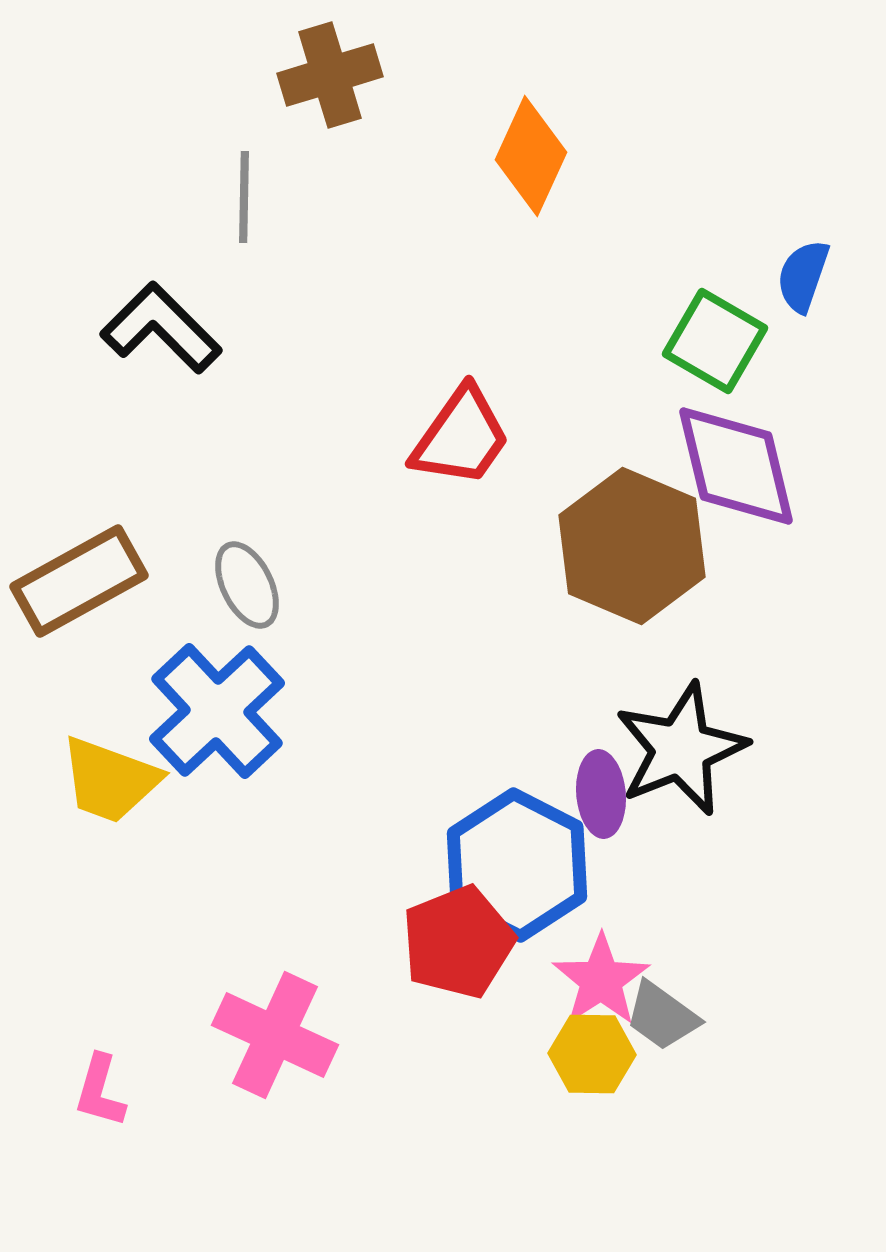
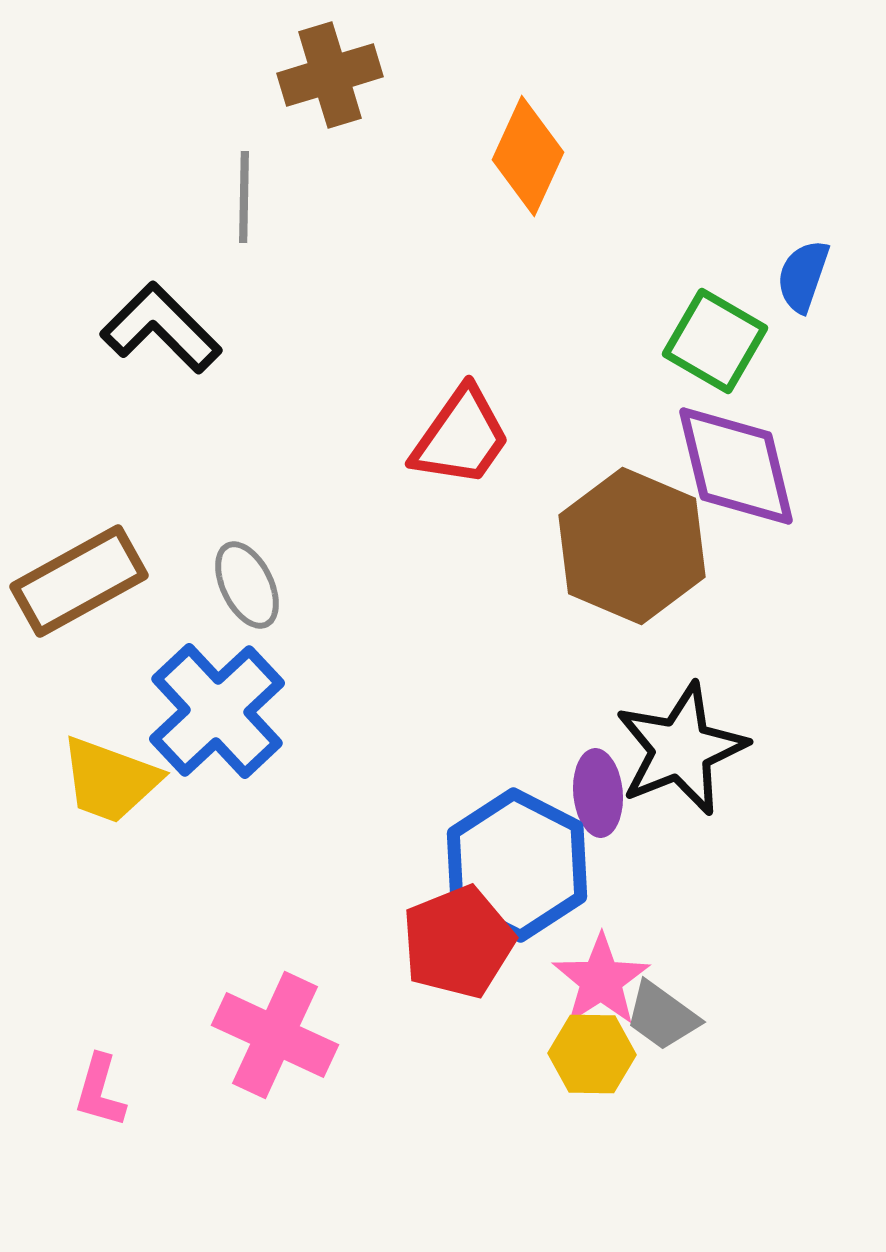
orange diamond: moved 3 px left
purple ellipse: moved 3 px left, 1 px up
